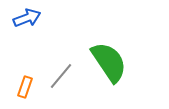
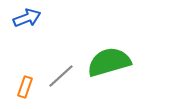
green semicircle: rotated 72 degrees counterclockwise
gray line: rotated 8 degrees clockwise
